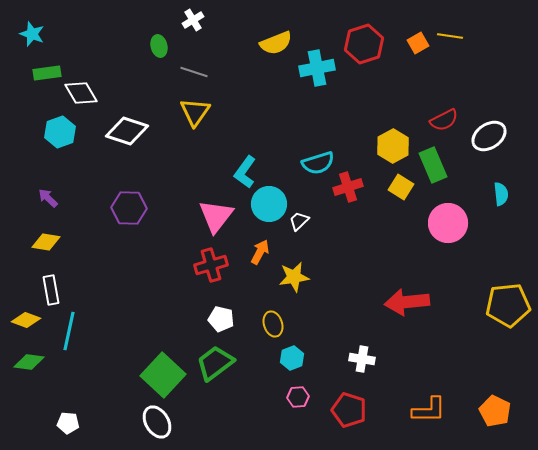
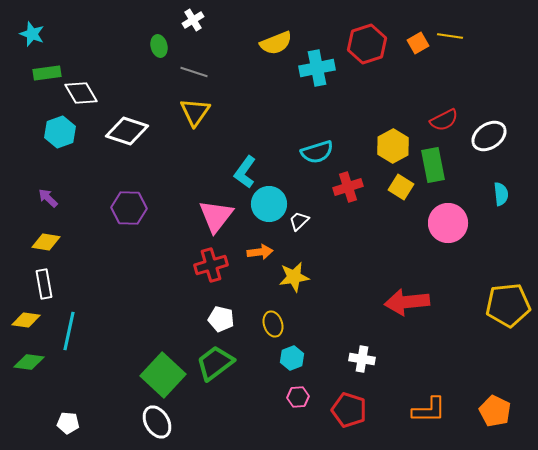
red hexagon at (364, 44): moved 3 px right
cyan semicircle at (318, 163): moved 1 px left, 11 px up
green rectangle at (433, 165): rotated 12 degrees clockwise
orange arrow at (260, 252): rotated 55 degrees clockwise
white rectangle at (51, 290): moved 7 px left, 6 px up
yellow diamond at (26, 320): rotated 12 degrees counterclockwise
